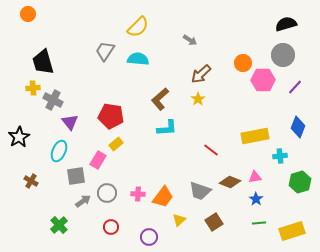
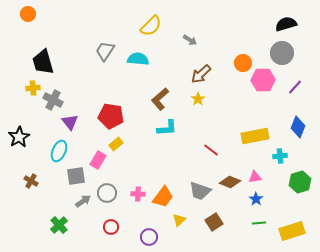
yellow semicircle at (138, 27): moved 13 px right, 1 px up
gray circle at (283, 55): moved 1 px left, 2 px up
